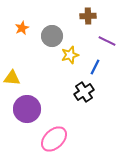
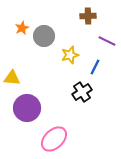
gray circle: moved 8 px left
black cross: moved 2 px left
purple circle: moved 1 px up
